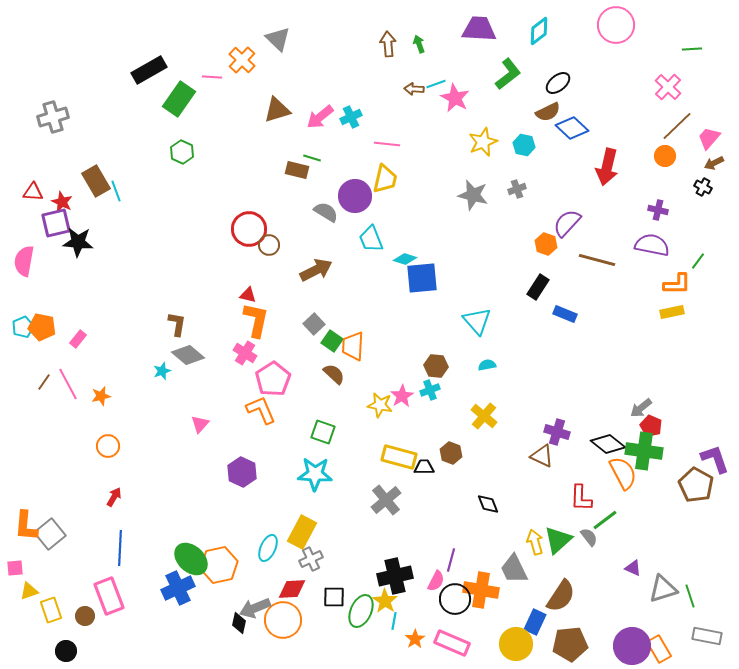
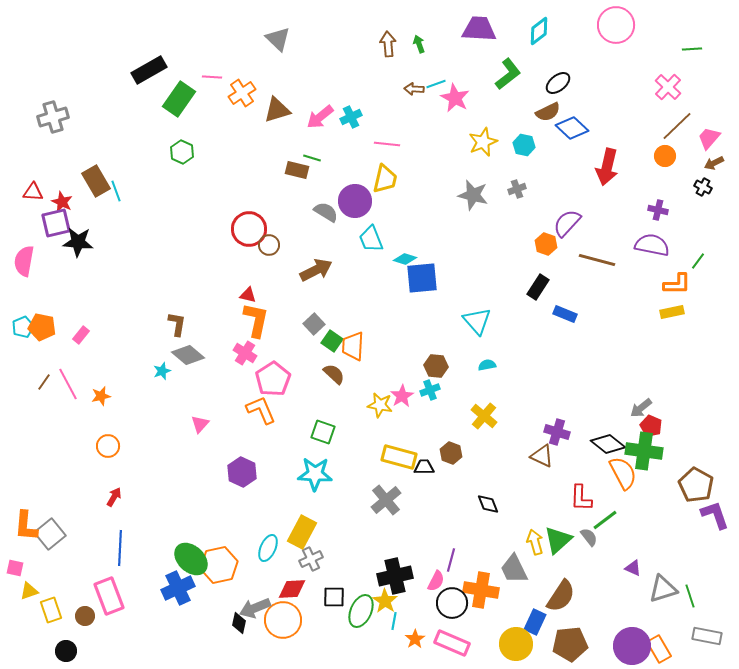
orange cross at (242, 60): moved 33 px down; rotated 12 degrees clockwise
purple circle at (355, 196): moved 5 px down
pink rectangle at (78, 339): moved 3 px right, 4 px up
purple L-shape at (715, 459): moved 56 px down
pink square at (15, 568): rotated 18 degrees clockwise
black circle at (455, 599): moved 3 px left, 4 px down
